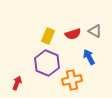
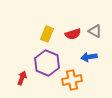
yellow rectangle: moved 1 px left, 2 px up
blue arrow: rotated 70 degrees counterclockwise
red arrow: moved 5 px right, 5 px up
